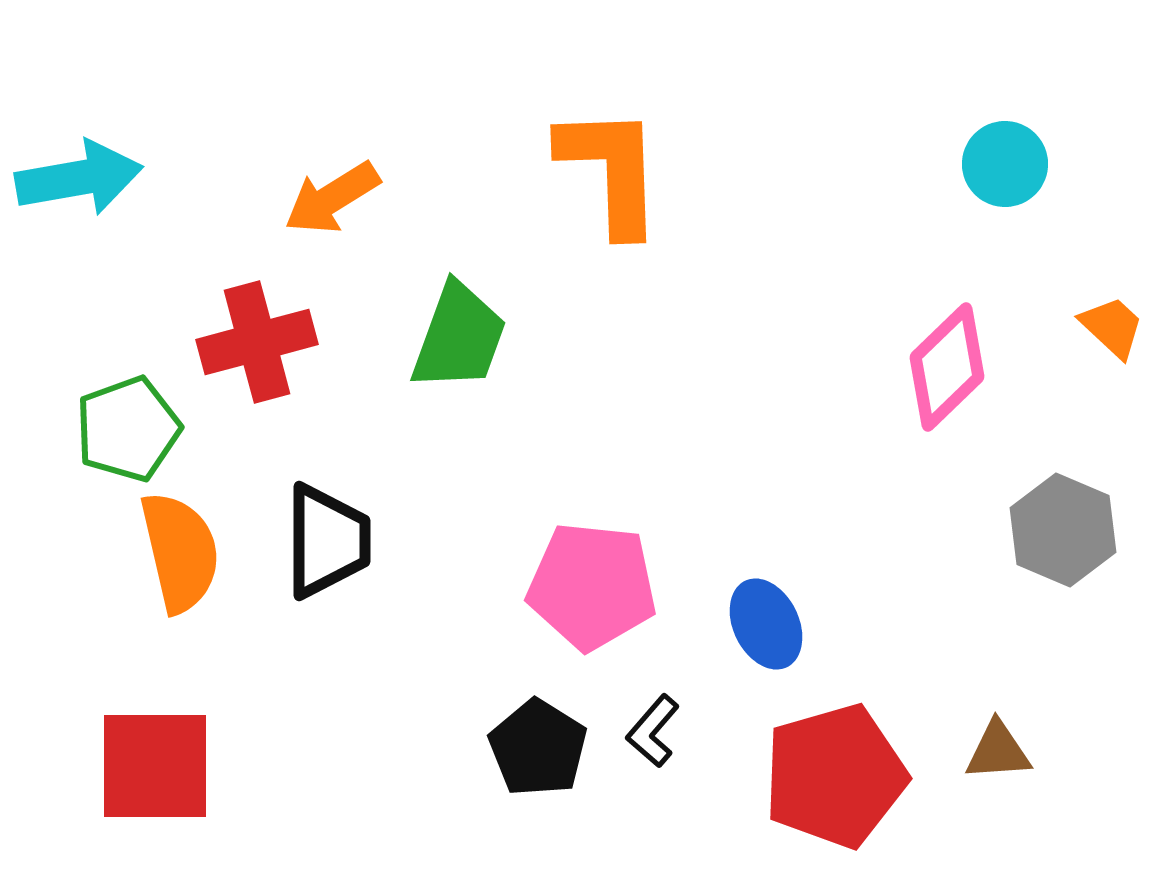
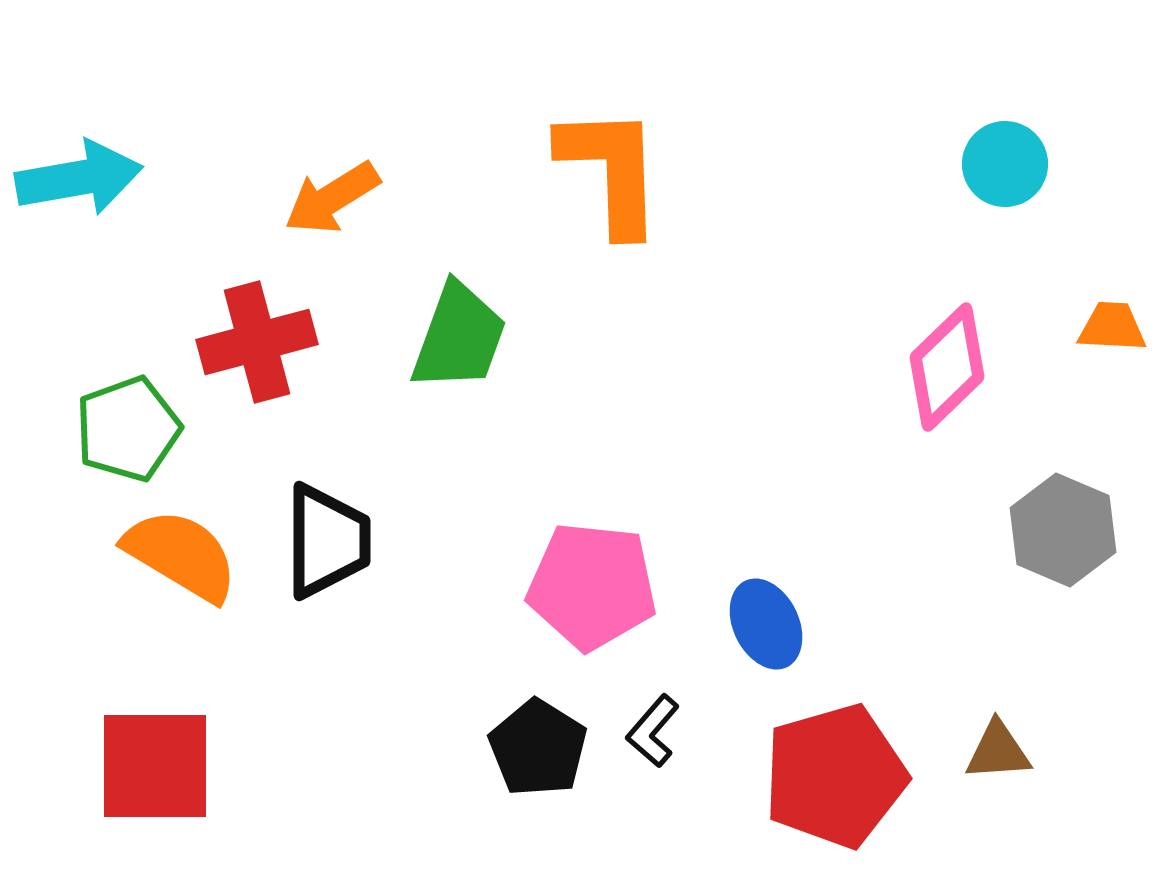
orange trapezoid: rotated 40 degrees counterclockwise
orange semicircle: moved 1 px right, 3 px down; rotated 46 degrees counterclockwise
